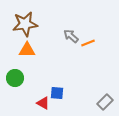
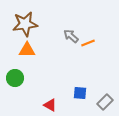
blue square: moved 23 px right
red triangle: moved 7 px right, 2 px down
